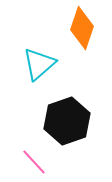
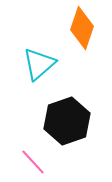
pink line: moved 1 px left
